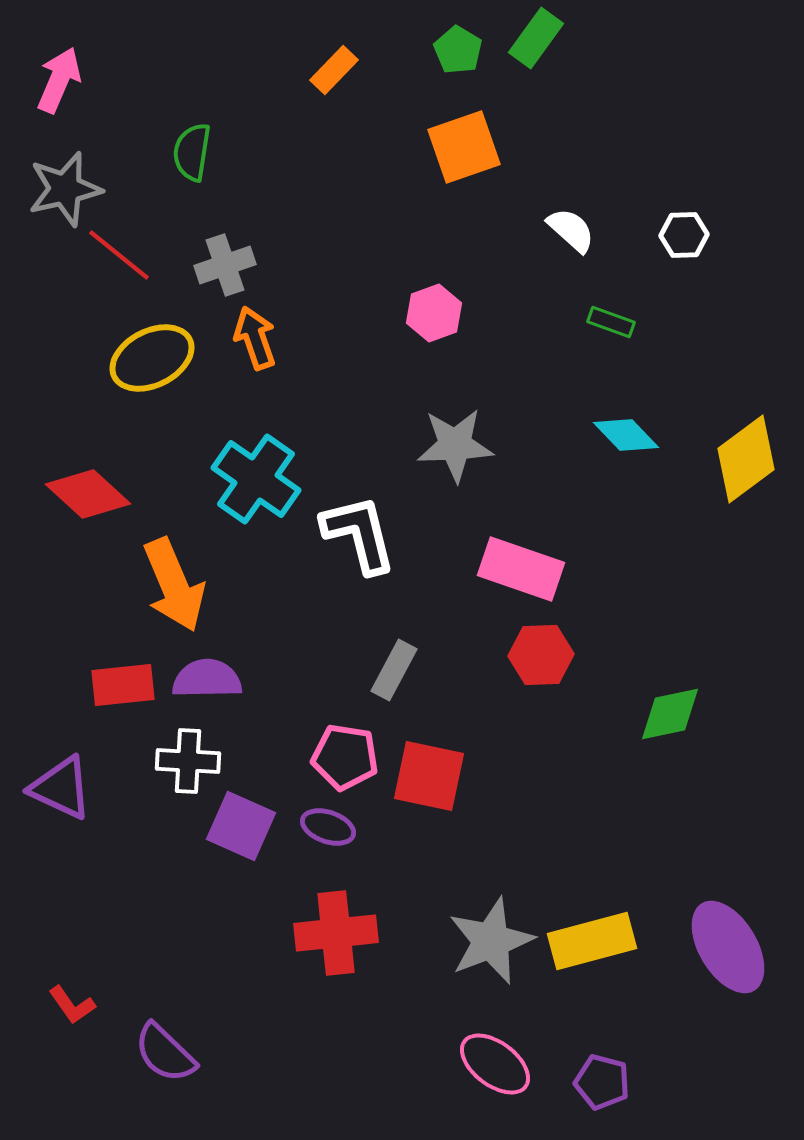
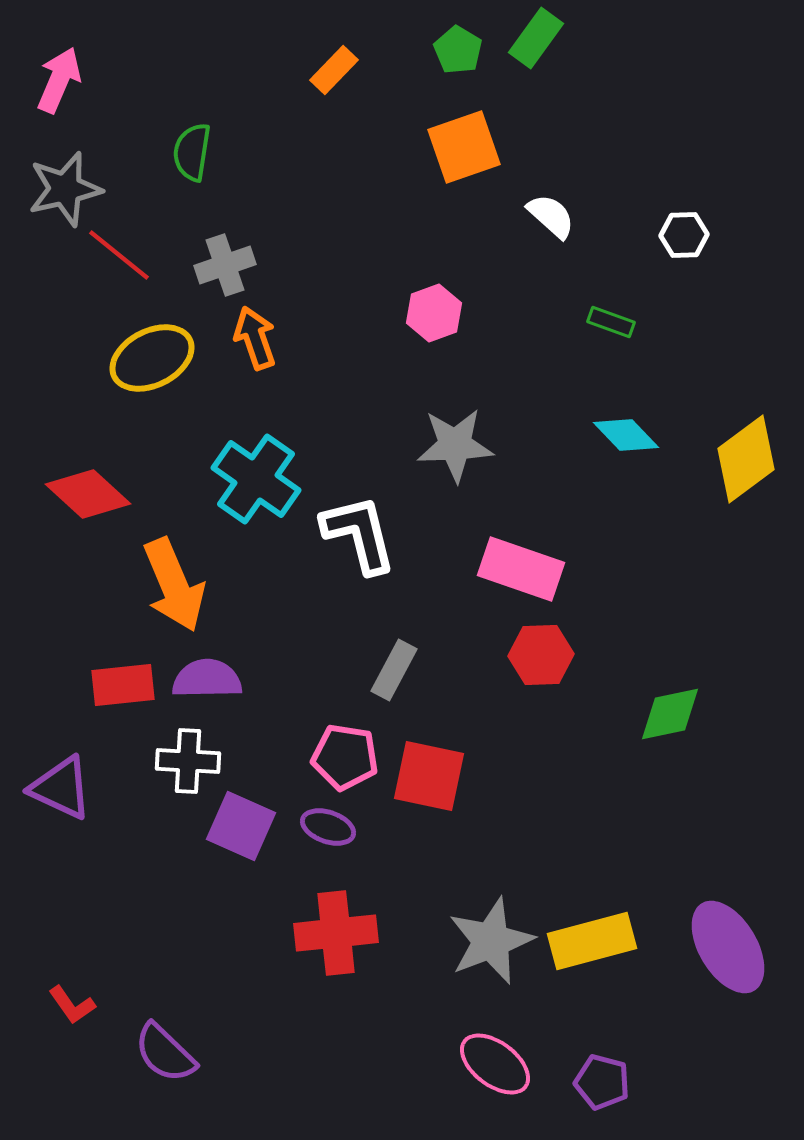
white semicircle at (571, 230): moved 20 px left, 14 px up
